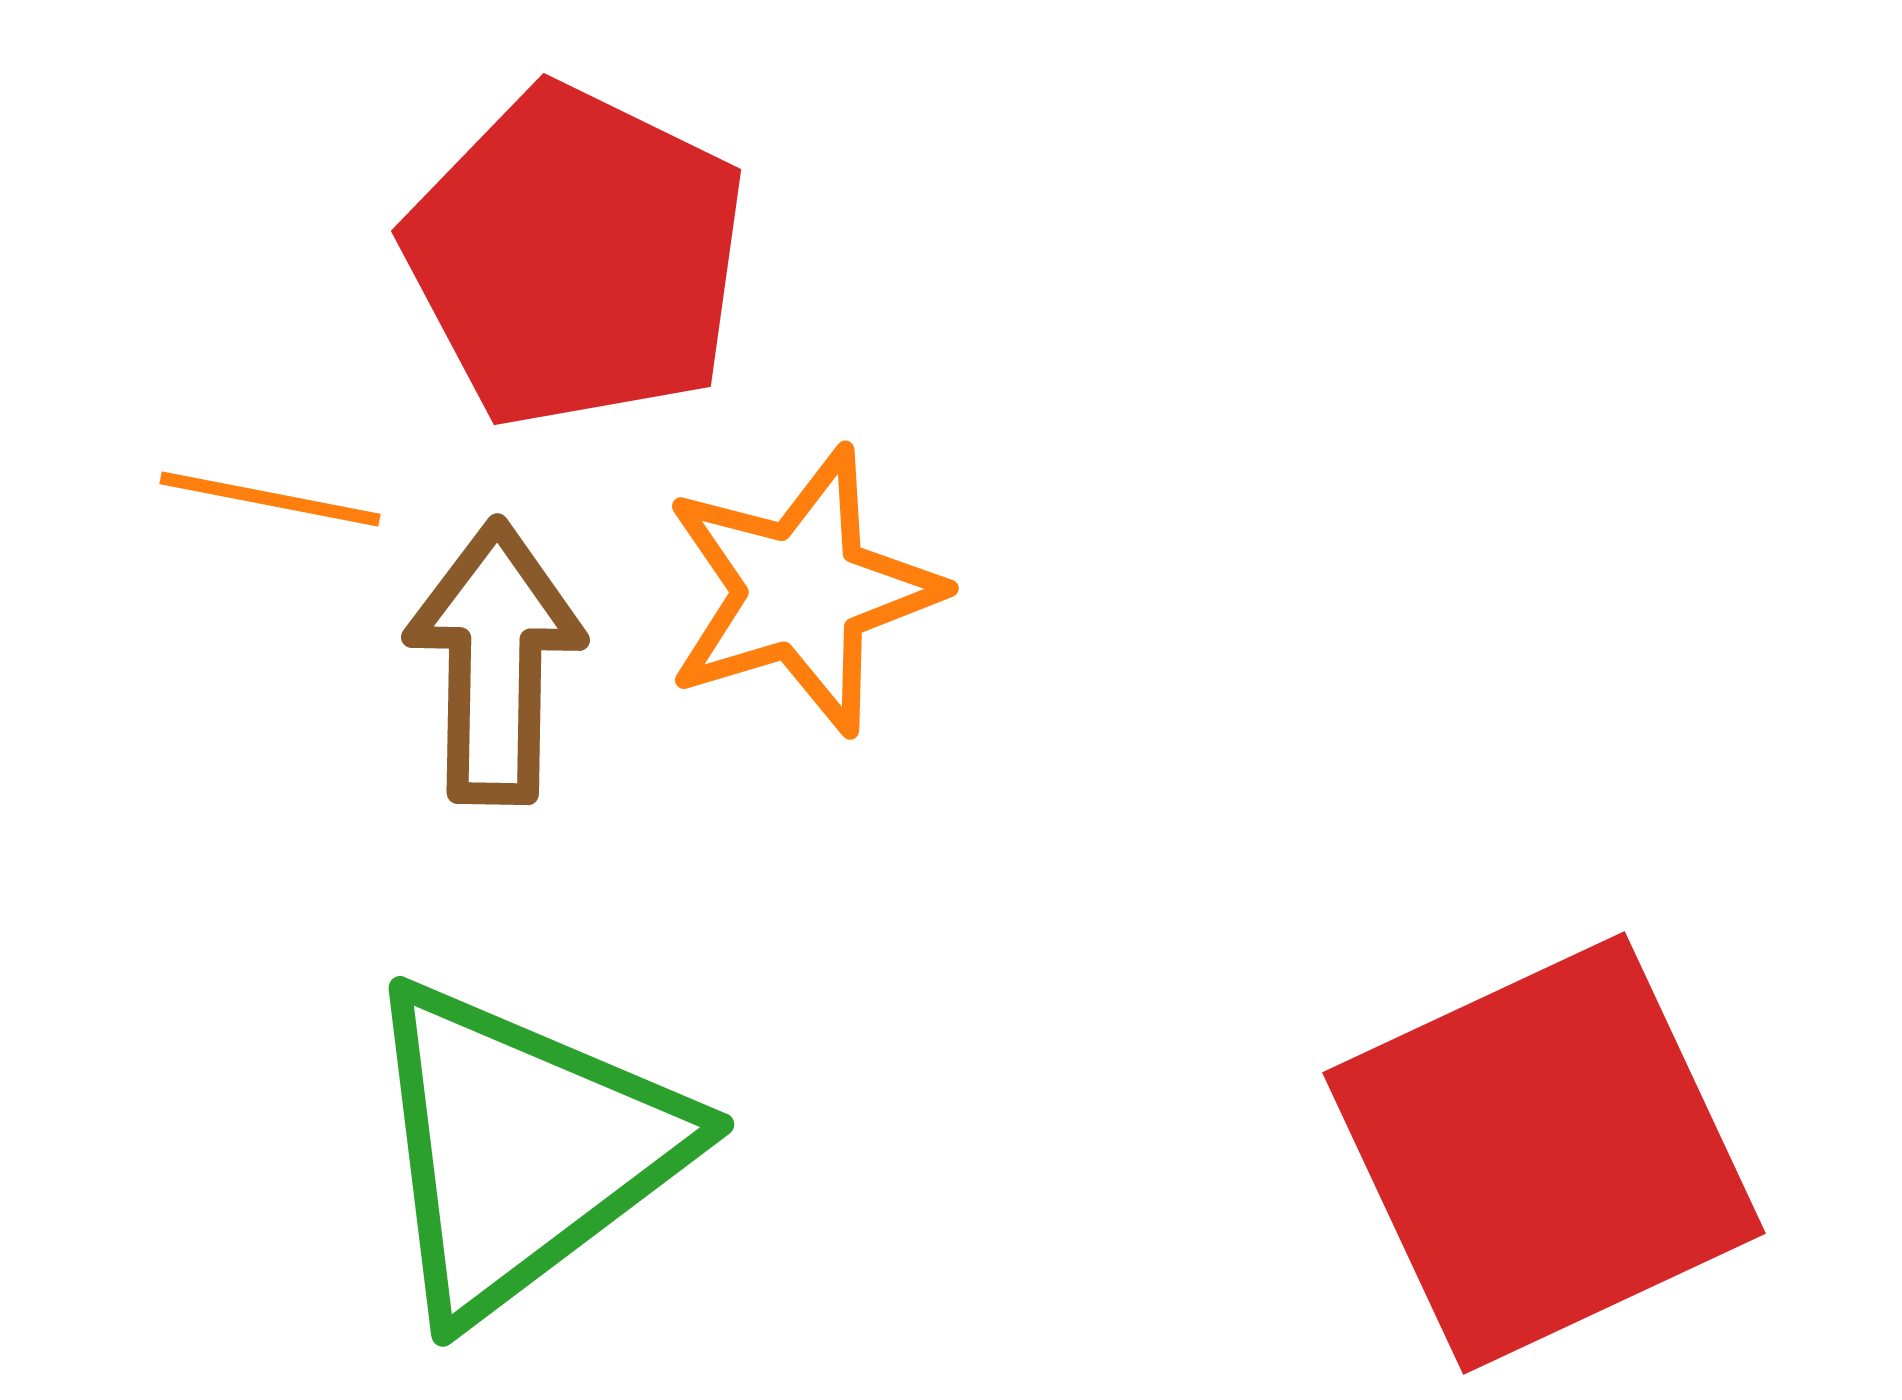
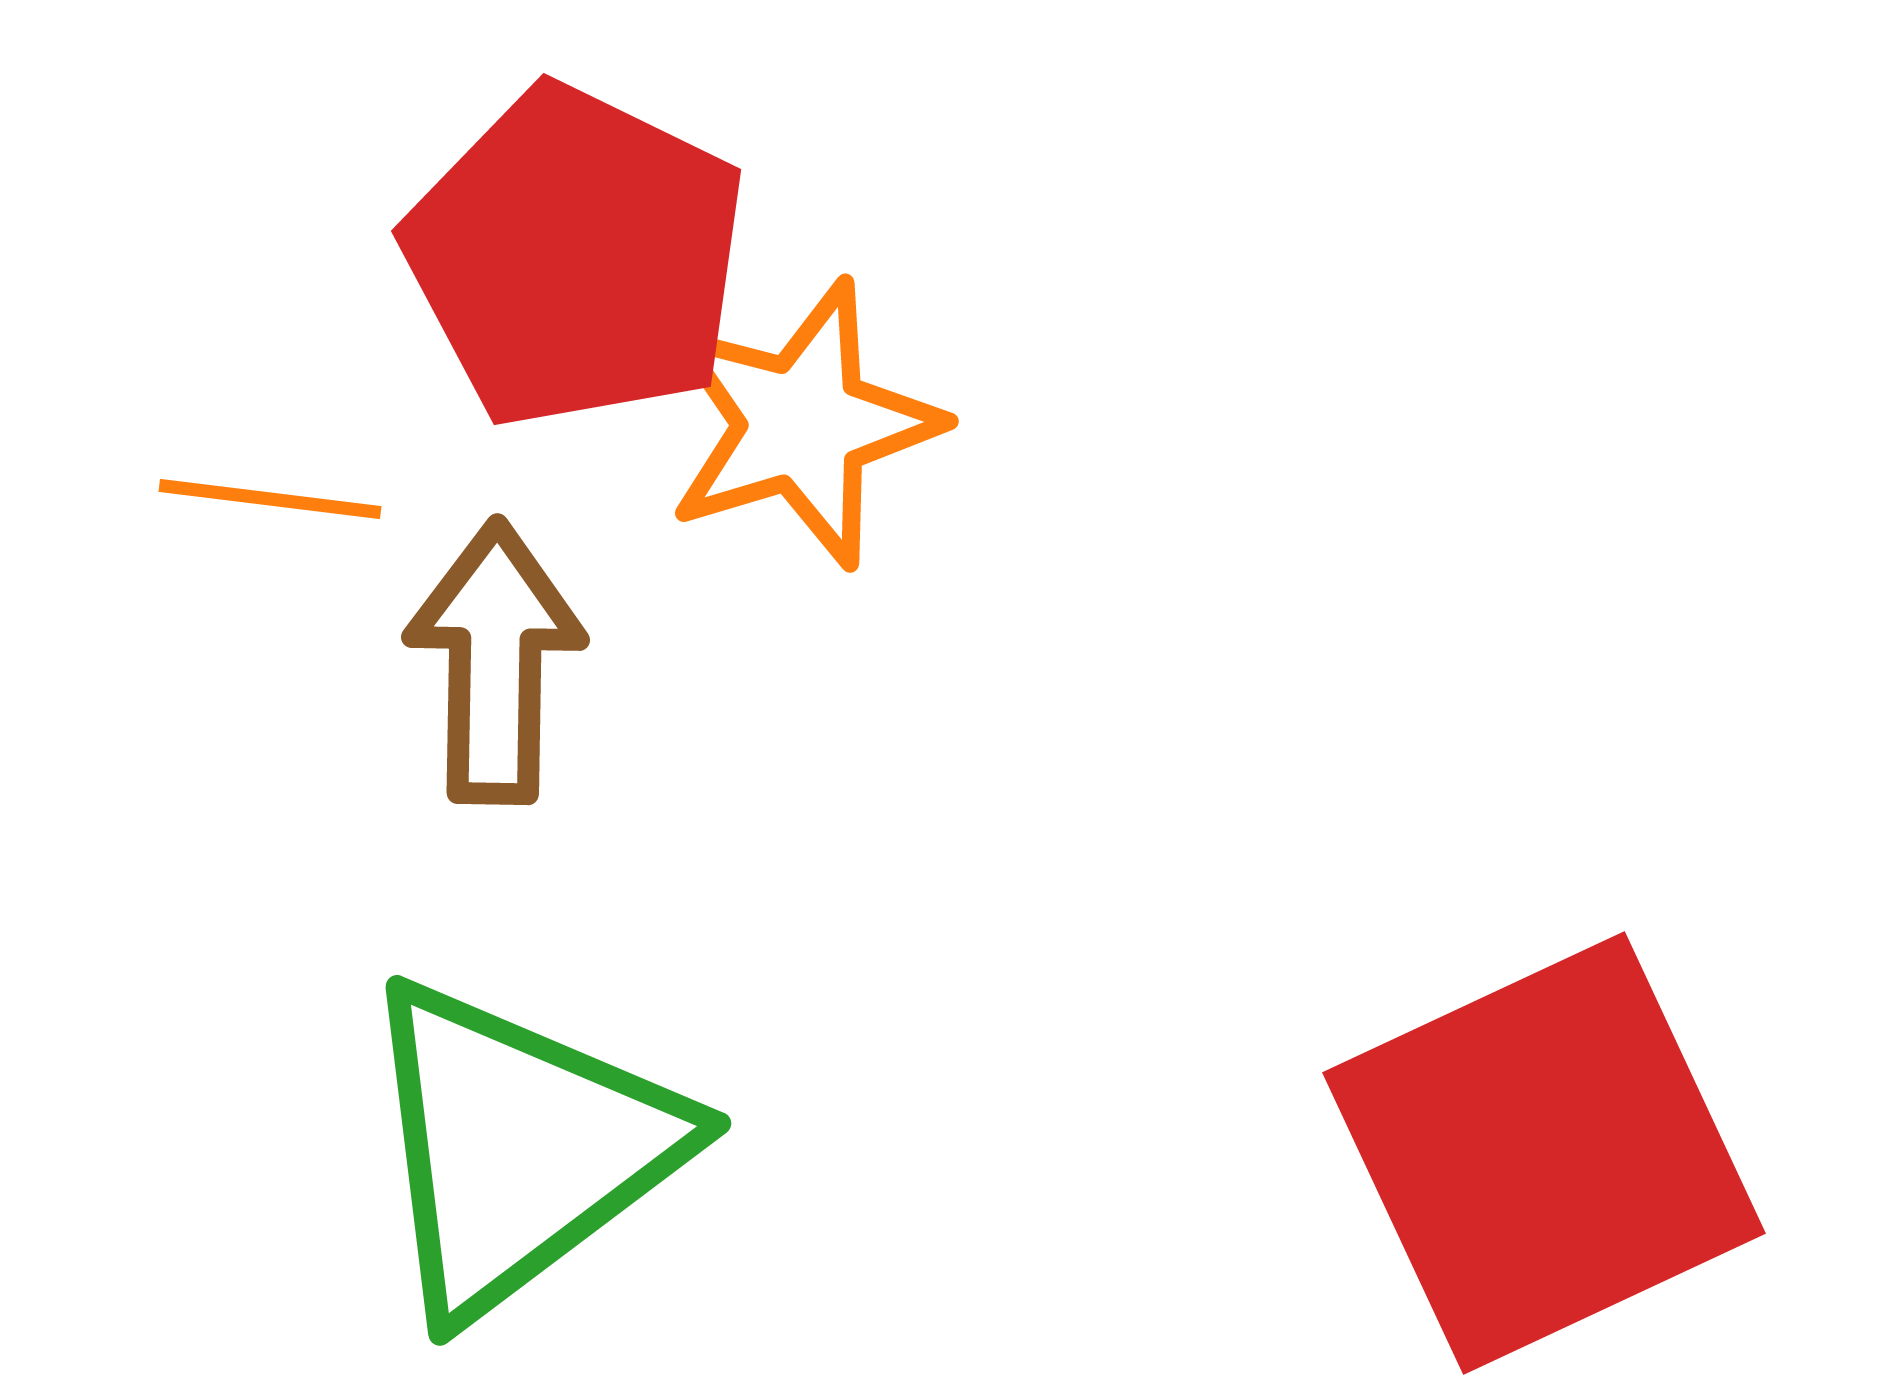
orange line: rotated 4 degrees counterclockwise
orange star: moved 167 px up
green triangle: moved 3 px left, 1 px up
